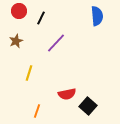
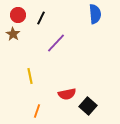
red circle: moved 1 px left, 4 px down
blue semicircle: moved 2 px left, 2 px up
brown star: moved 3 px left, 7 px up; rotated 16 degrees counterclockwise
yellow line: moved 1 px right, 3 px down; rotated 28 degrees counterclockwise
